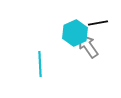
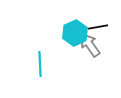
black line: moved 4 px down
gray arrow: moved 2 px right, 1 px up
